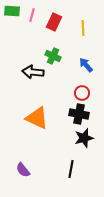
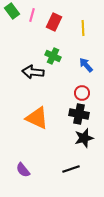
green rectangle: rotated 49 degrees clockwise
black line: rotated 60 degrees clockwise
